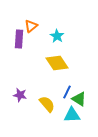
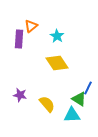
blue line: moved 21 px right, 4 px up
